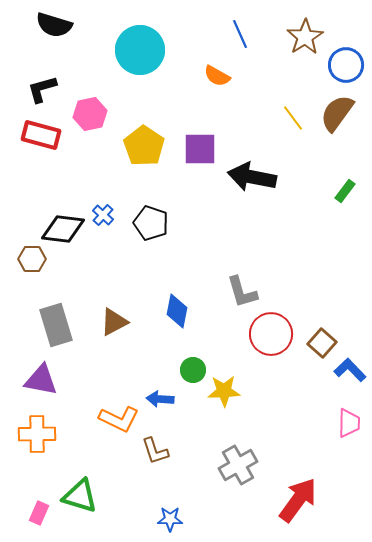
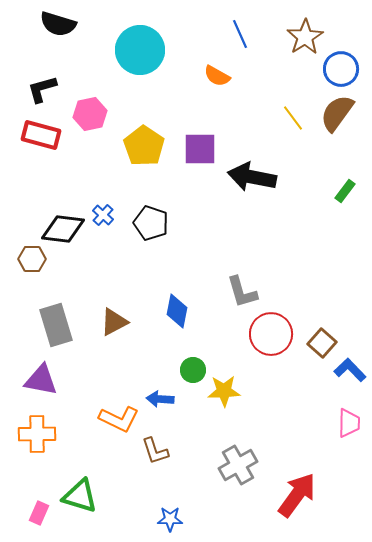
black semicircle: moved 4 px right, 1 px up
blue circle: moved 5 px left, 4 px down
red arrow: moved 1 px left, 5 px up
